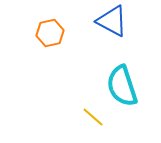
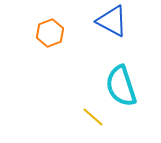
orange hexagon: rotated 8 degrees counterclockwise
cyan semicircle: moved 1 px left
